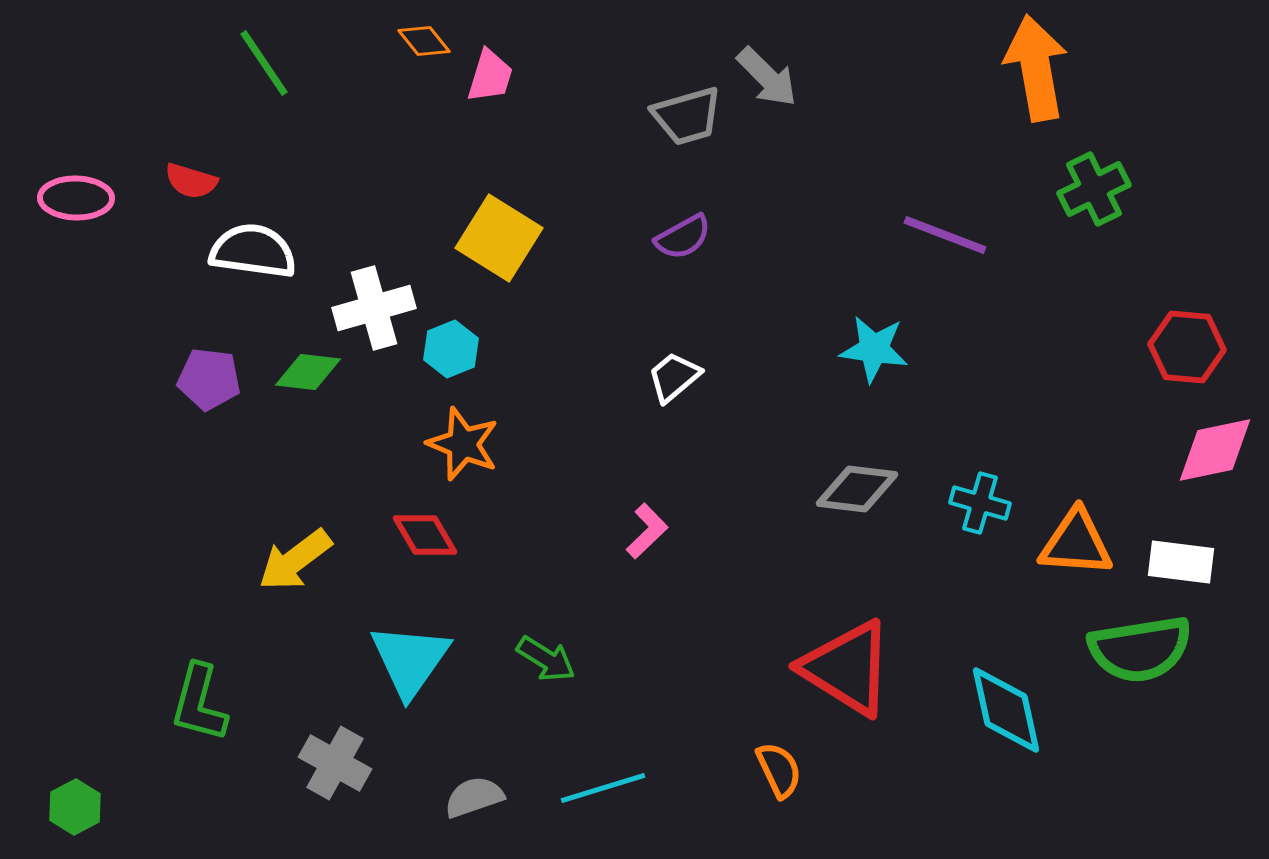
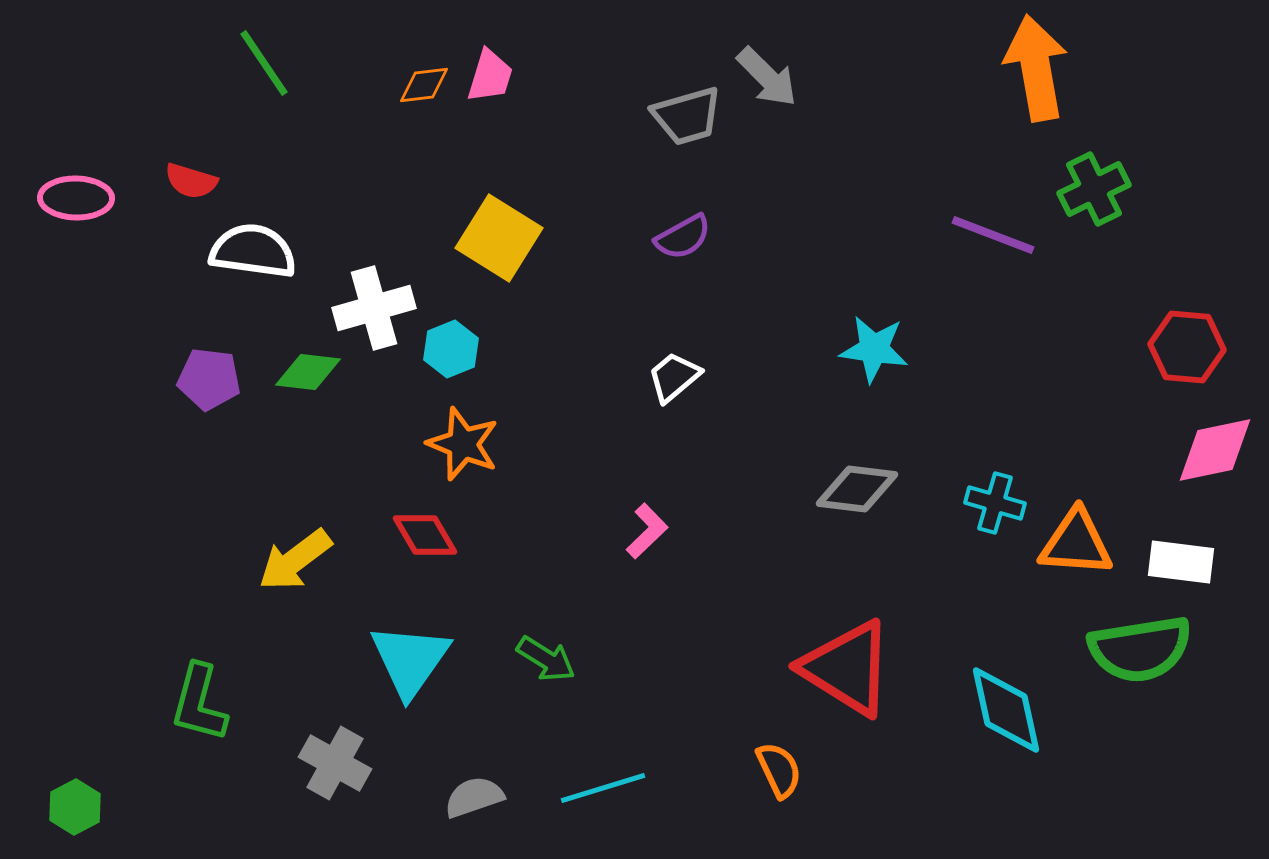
orange diamond: moved 44 px down; rotated 58 degrees counterclockwise
purple line: moved 48 px right
cyan cross: moved 15 px right
